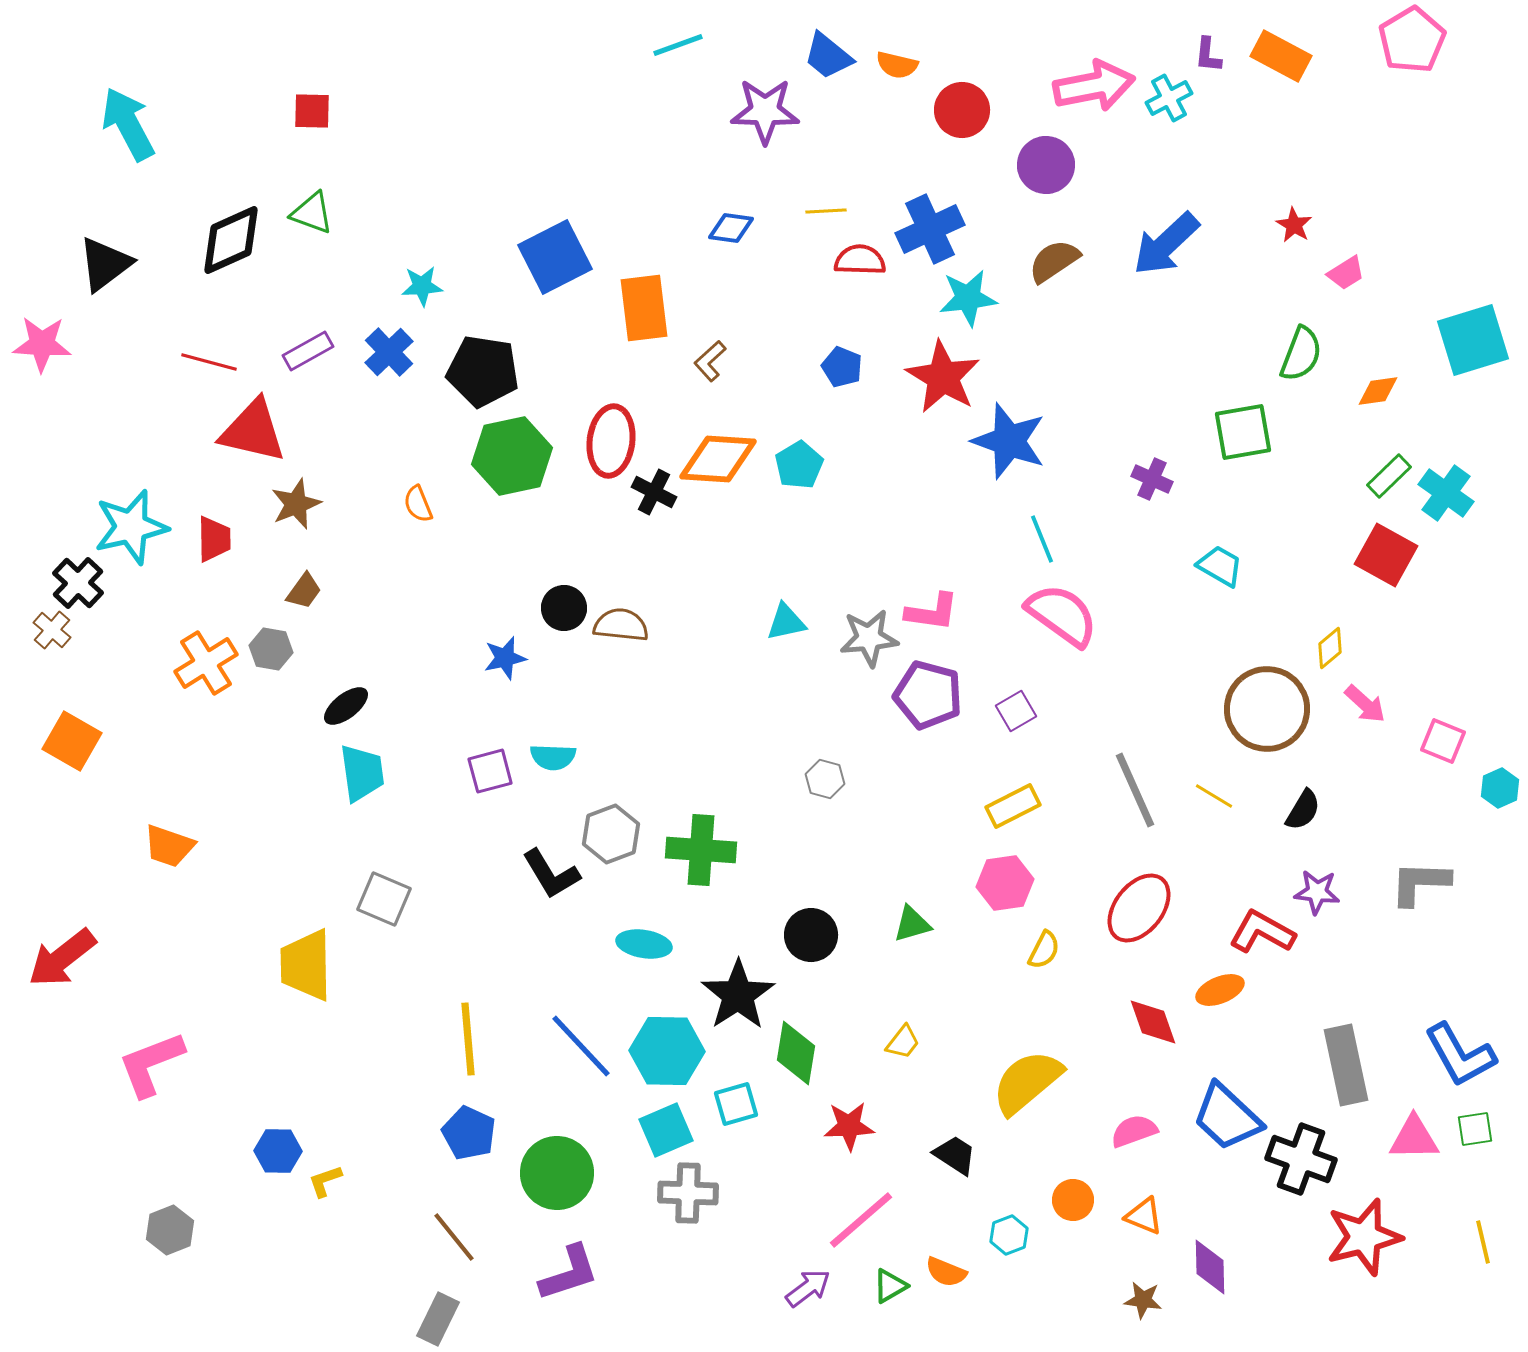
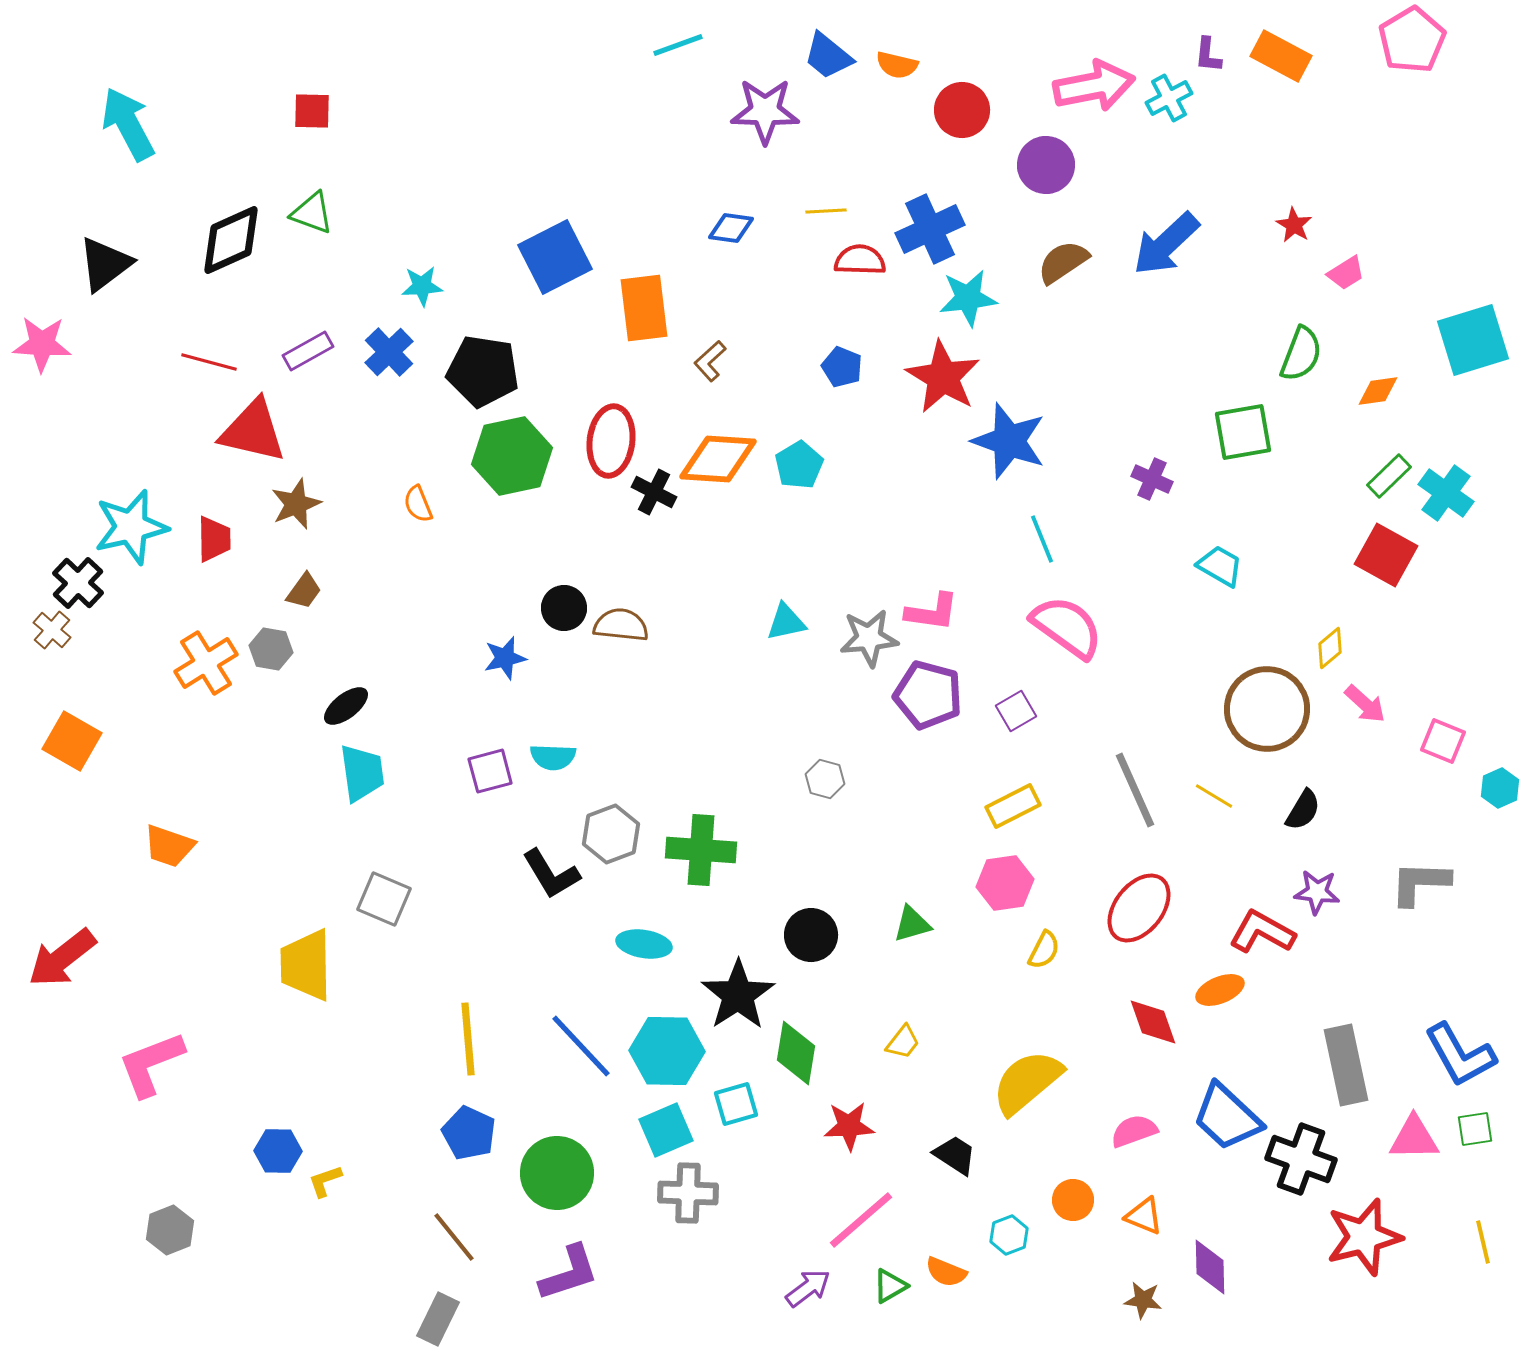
brown semicircle at (1054, 261): moved 9 px right, 1 px down
pink semicircle at (1062, 615): moved 5 px right, 12 px down
